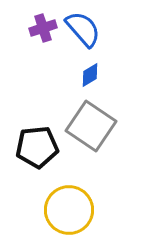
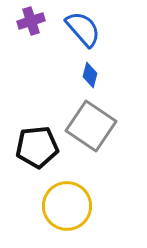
purple cross: moved 12 px left, 7 px up
blue diamond: rotated 45 degrees counterclockwise
yellow circle: moved 2 px left, 4 px up
